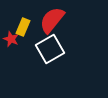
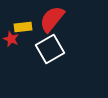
red semicircle: moved 1 px up
yellow rectangle: rotated 60 degrees clockwise
